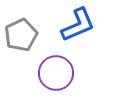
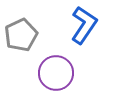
blue L-shape: moved 6 px right; rotated 33 degrees counterclockwise
